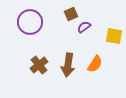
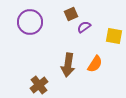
brown cross: moved 20 px down
